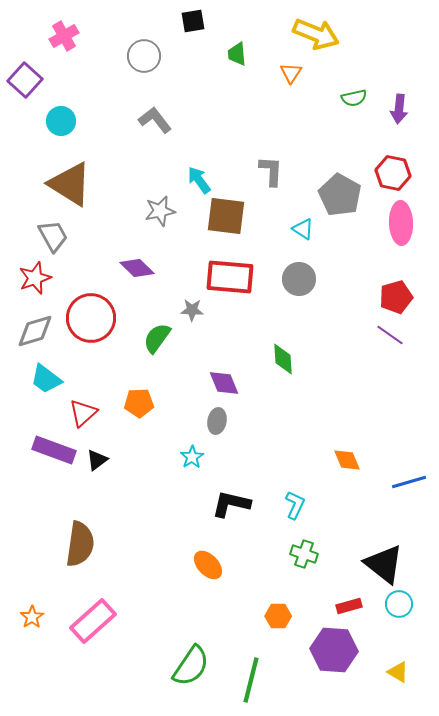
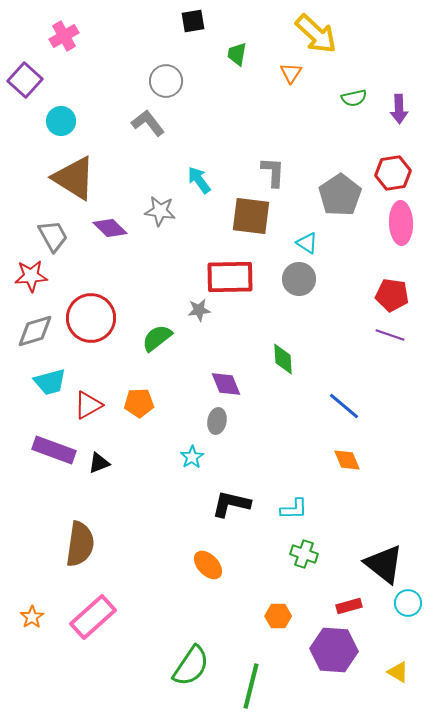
yellow arrow at (316, 34): rotated 21 degrees clockwise
green trapezoid at (237, 54): rotated 15 degrees clockwise
gray circle at (144, 56): moved 22 px right, 25 px down
purple arrow at (399, 109): rotated 8 degrees counterclockwise
gray L-shape at (155, 120): moved 7 px left, 3 px down
gray L-shape at (271, 171): moved 2 px right, 1 px down
red hexagon at (393, 173): rotated 20 degrees counterclockwise
brown triangle at (70, 184): moved 4 px right, 6 px up
gray pentagon at (340, 195): rotated 9 degrees clockwise
gray star at (160, 211): rotated 20 degrees clockwise
brown square at (226, 216): moved 25 px right
cyan triangle at (303, 229): moved 4 px right, 14 px down
purple diamond at (137, 268): moved 27 px left, 40 px up
red rectangle at (230, 277): rotated 6 degrees counterclockwise
red star at (35, 278): moved 4 px left, 2 px up; rotated 16 degrees clockwise
red pentagon at (396, 297): moved 4 px left, 2 px up; rotated 24 degrees clockwise
gray star at (192, 310): moved 7 px right; rotated 10 degrees counterclockwise
purple line at (390, 335): rotated 16 degrees counterclockwise
green semicircle at (157, 338): rotated 16 degrees clockwise
cyan trapezoid at (46, 379): moved 4 px right, 3 px down; rotated 52 degrees counterclockwise
purple diamond at (224, 383): moved 2 px right, 1 px down
red triangle at (83, 413): moved 5 px right, 8 px up; rotated 12 degrees clockwise
black triangle at (97, 460): moved 2 px right, 3 px down; rotated 15 degrees clockwise
blue line at (409, 482): moved 65 px left, 76 px up; rotated 56 degrees clockwise
cyan L-shape at (295, 505): moved 1 px left, 4 px down; rotated 64 degrees clockwise
cyan circle at (399, 604): moved 9 px right, 1 px up
pink rectangle at (93, 621): moved 4 px up
green line at (251, 680): moved 6 px down
